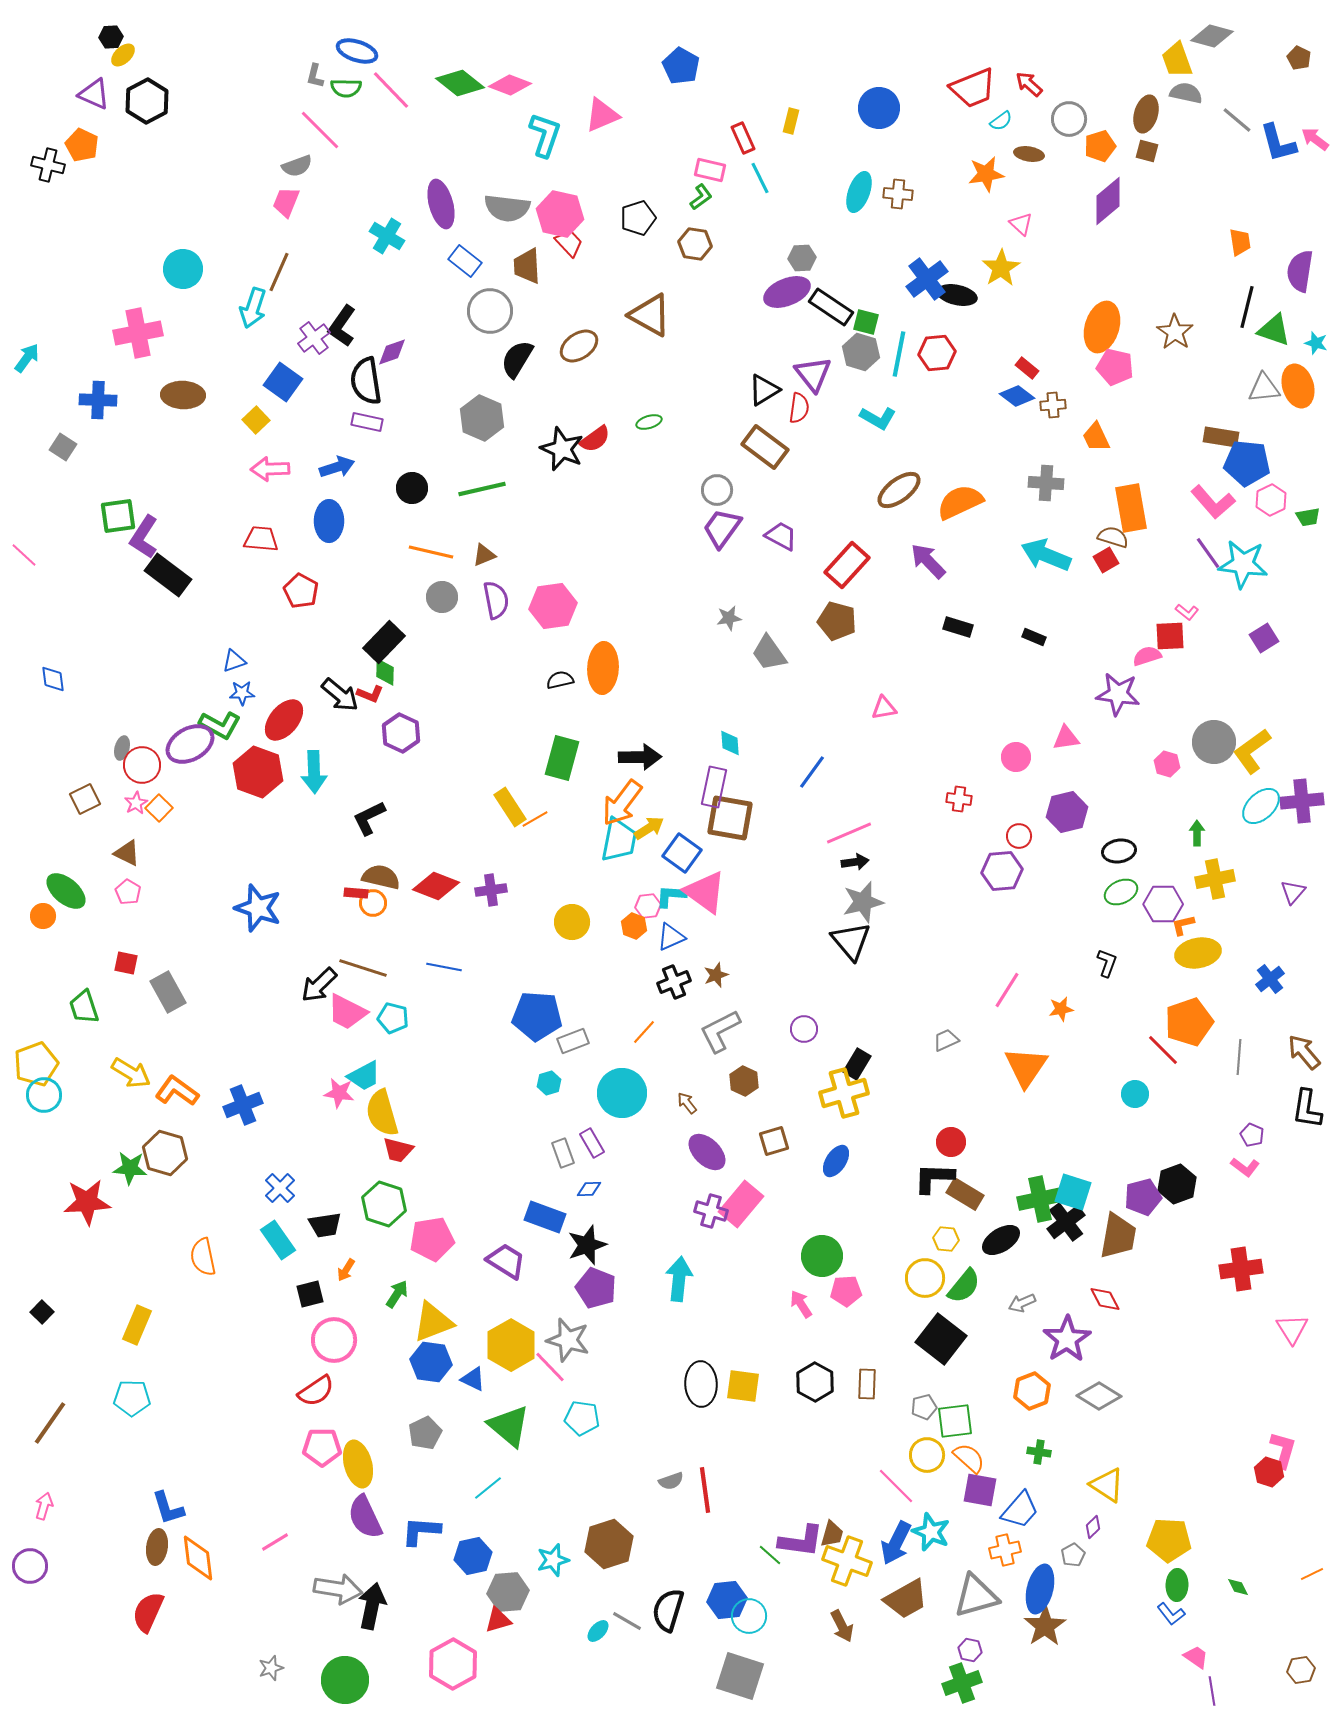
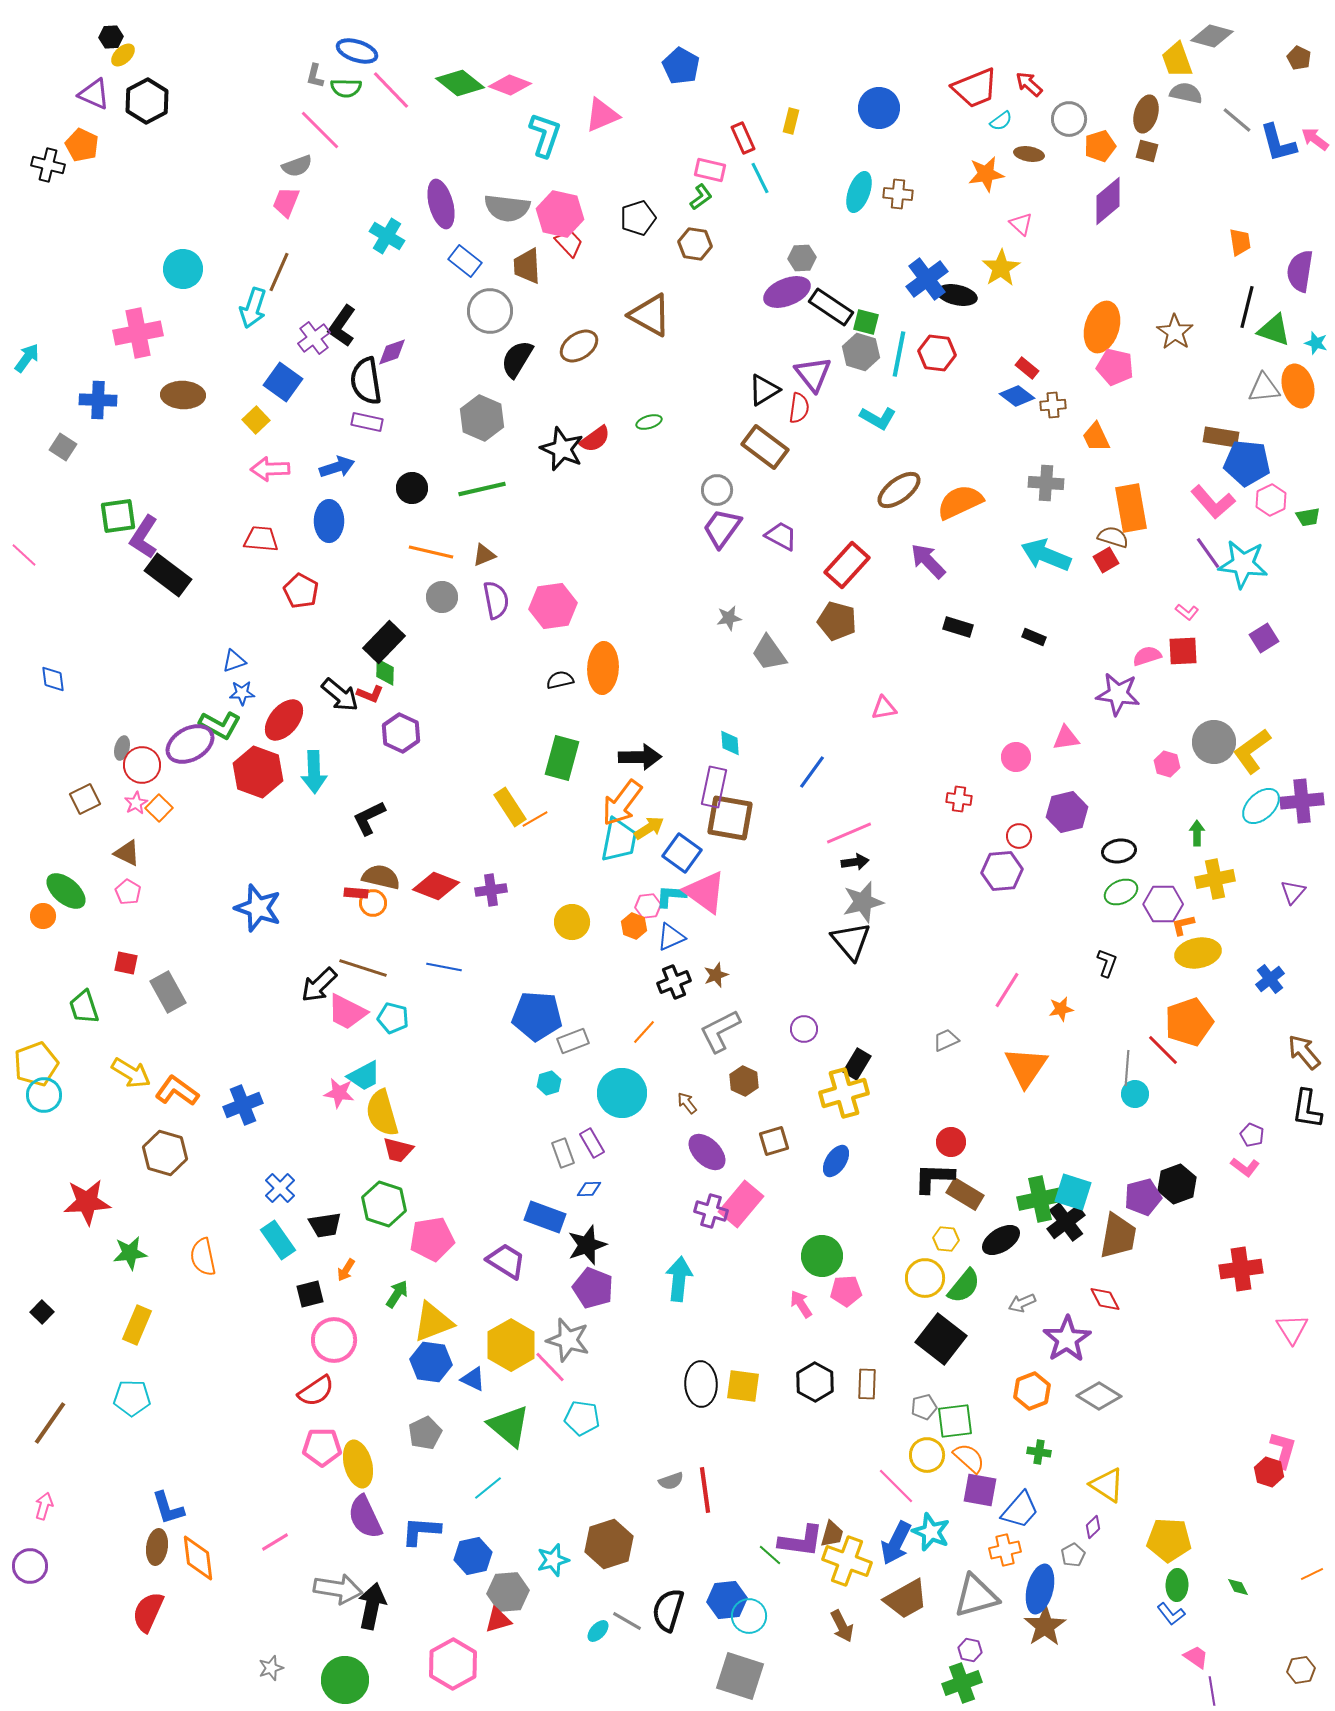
red trapezoid at (973, 88): moved 2 px right
red hexagon at (937, 353): rotated 12 degrees clockwise
red square at (1170, 636): moved 13 px right, 15 px down
gray line at (1239, 1057): moved 112 px left, 11 px down
green star at (130, 1168): moved 85 px down; rotated 12 degrees counterclockwise
purple pentagon at (596, 1288): moved 3 px left
